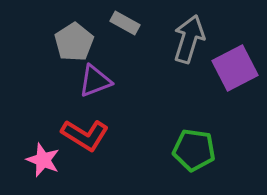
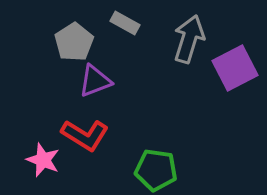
green pentagon: moved 38 px left, 20 px down
